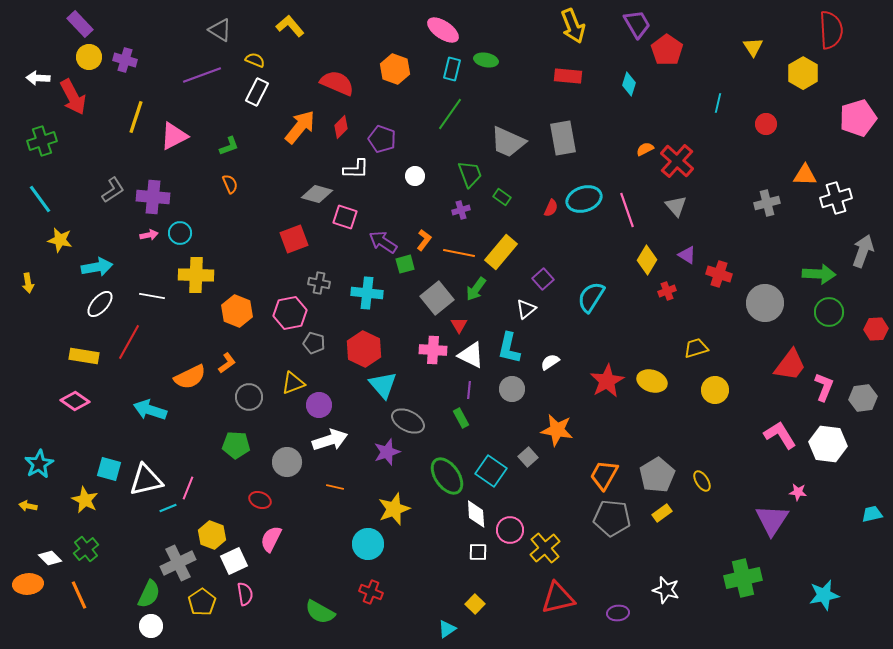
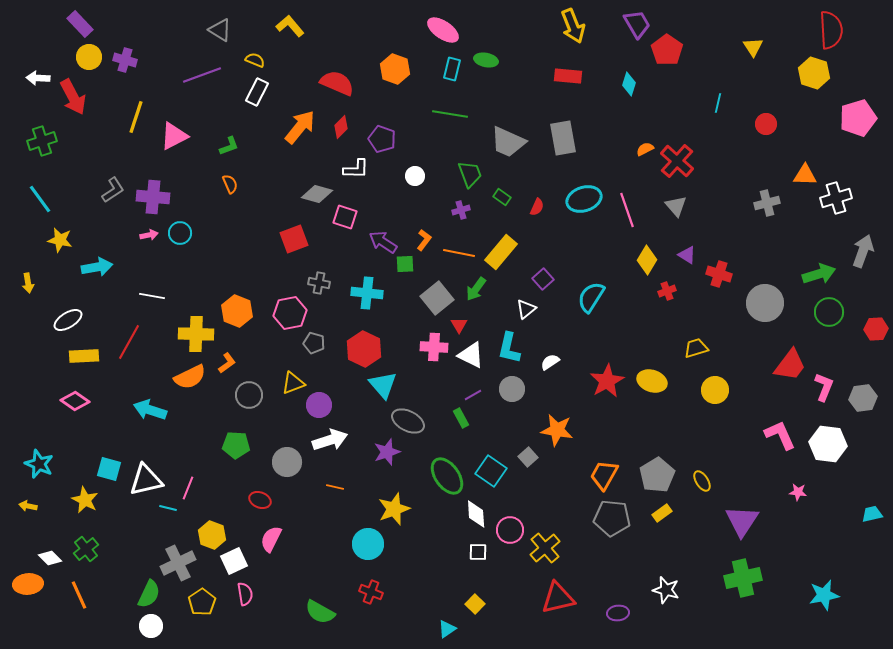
yellow hexagon at (803, 73): moved 11 px right; rotated 12 degrees counterclockwise
green line at (450, 114): rotated 64 degrees clockwise
red semicircle at (551, 208): moved 14 px left, 1 px up
green square at (405, 264): rotated 12 degrees clockwise
green arrow at (819, 274): rotated 20 degrees counterclockwise
yellow cross at (196, 275): moved 59 px down
white ellipse at (100, 304): moved 32 px left, 16 px down; rotated 16 degrees clockwise
pink cross at (433, 350): moved 1 px right, 3 px up
yellow rectangle at (84, 356): rotated 12 degrees counterclockwise
purple line at (469, 390): moved 4 px right, 5 px down; rotated 54 degrees clockwise
gray circle at (249, 397): moved 2 px up
pink L-shape at (780, 435): rotated 8 degrees clockwise
cyan star at (39, 464): rotated 20 degrees counterclockwise
cyan line at (168, 508): rotated 36 degrees clockwise
purple triangle at (772, 520): moved 30 px left, 1 px down
